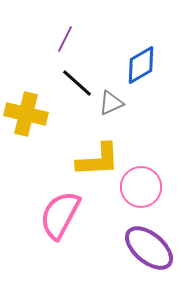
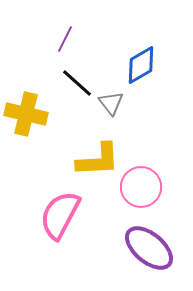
gray triangle: rotated 44 degrees counterclockwise
